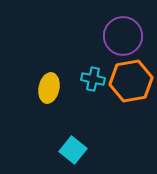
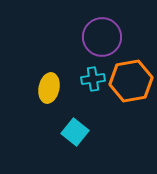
purple circle: moved 21 px left, 1 px down
cyan cross: rotated 20 degrees counterclockwise
cyan square: moved 2 px right, 18 px up
